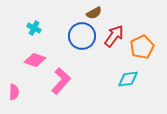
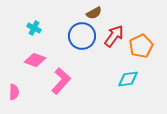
orange pentagon: moved 1 px left, 1 px up
